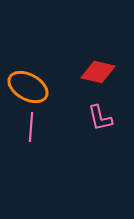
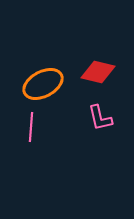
orange ellipse: moved 15 px right, 3 px up; rotated 57 degrees counterclockwise
